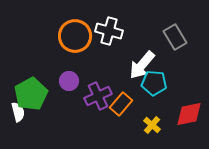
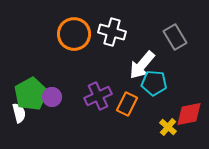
white cross: moved 3 px right, 1 px down
orange circle: moved 1 px left, 2 px up
purple circle: moved 17 px left, 16 px down
orange rectangle: moved 6 px right; rotated 15 degrees counterclockwise
white semicircle: moved 1 px right, 1 px down
yellow cross: moved 16 px right, 2 px down
